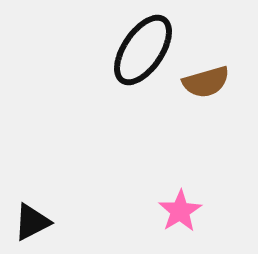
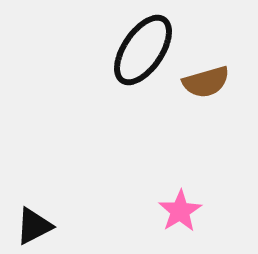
black triangle: moved 2 px right, 4 px down
